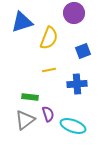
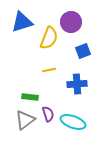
purple circle: moved 3 px left, 9 px down
cyan ellipse: moved 4 px up
